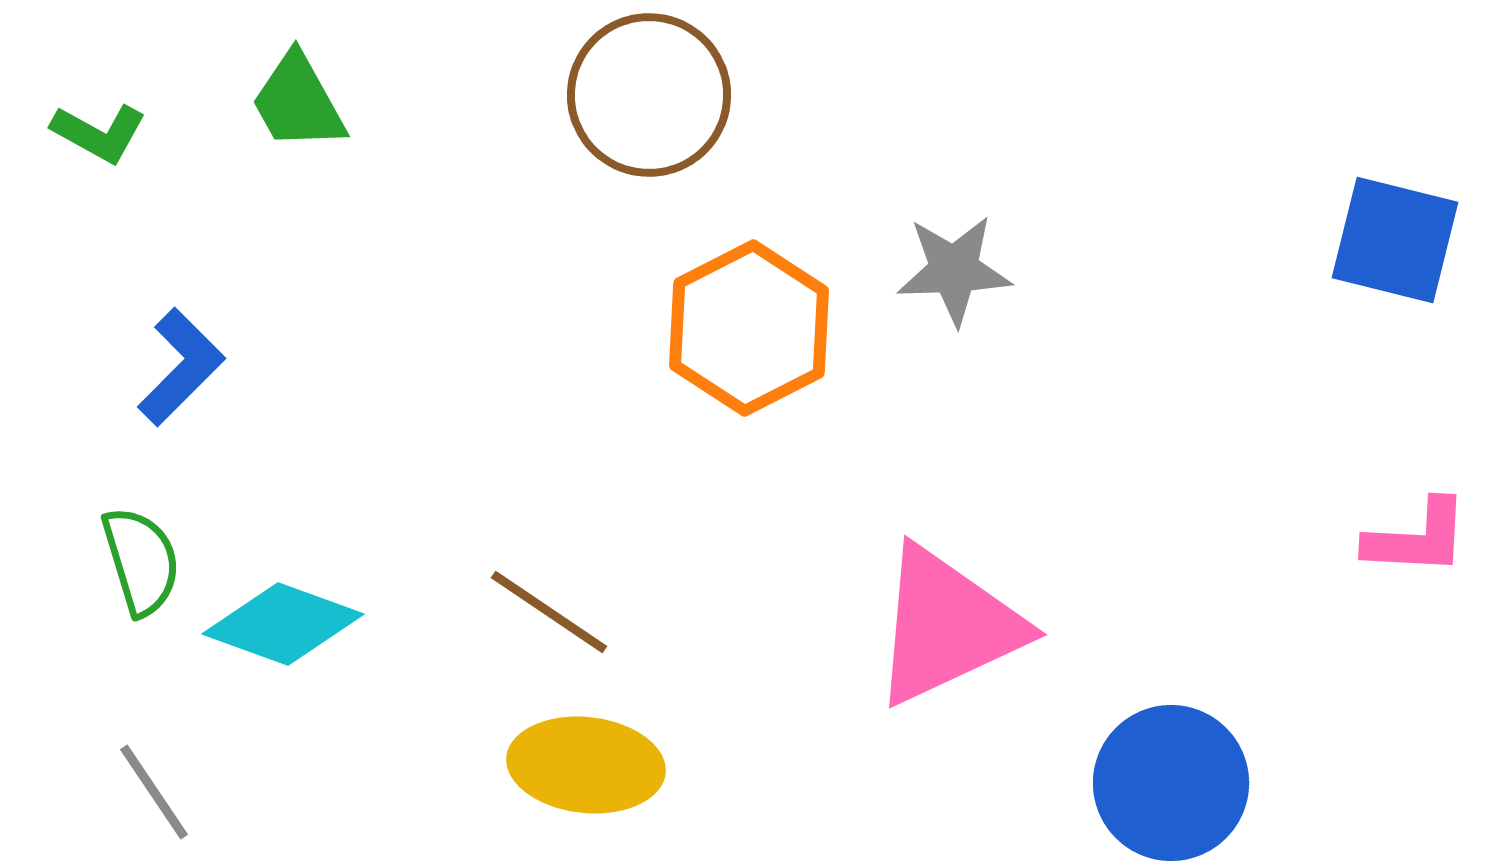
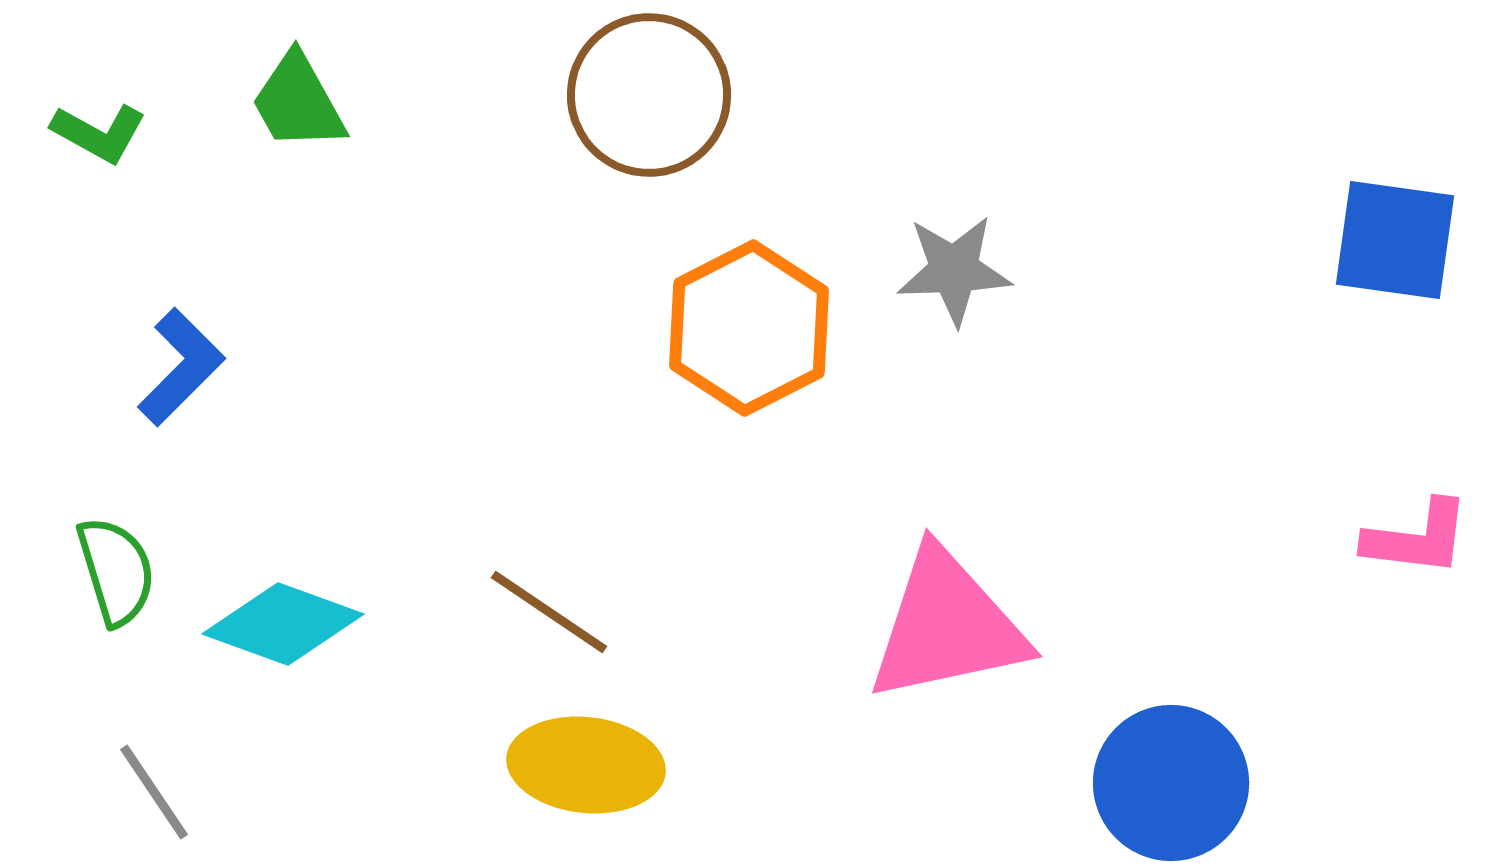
blue square: rotated 6 degrees counterclockwise
pink L-shape: rotated 4 degrees clockwise
green semicircle: moved 25 px left, 10 px down
pink triangle: rotated 13 degrees clockwise
